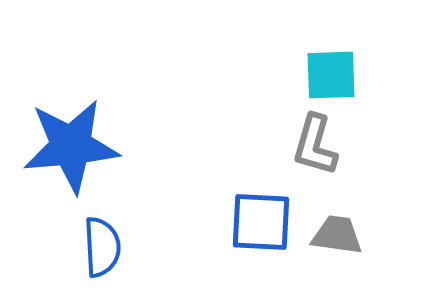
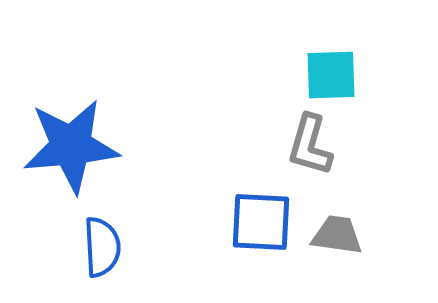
gray L-shape: moved 5 px left
